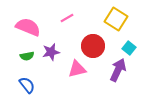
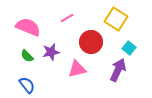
red circle: moved 2 px left, 4 px up
green semicircle: rotated 56 degrees clockwise
